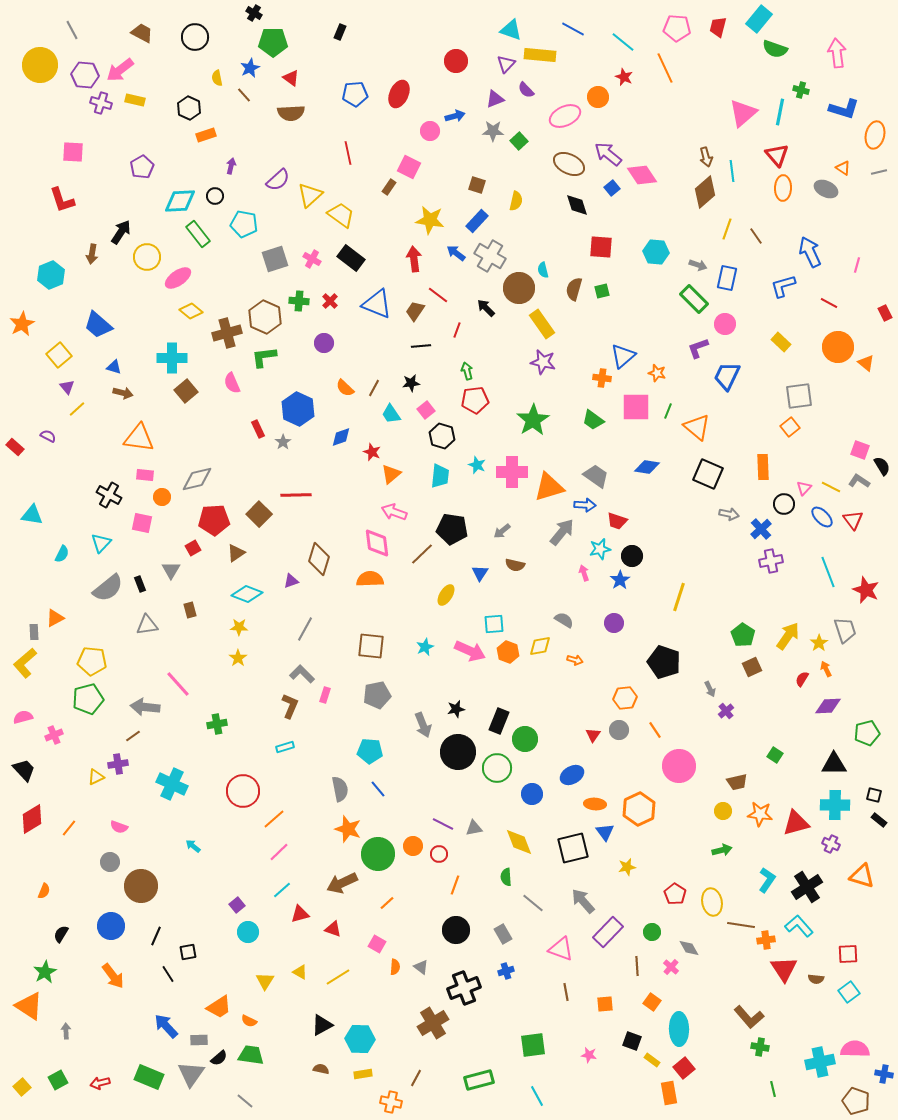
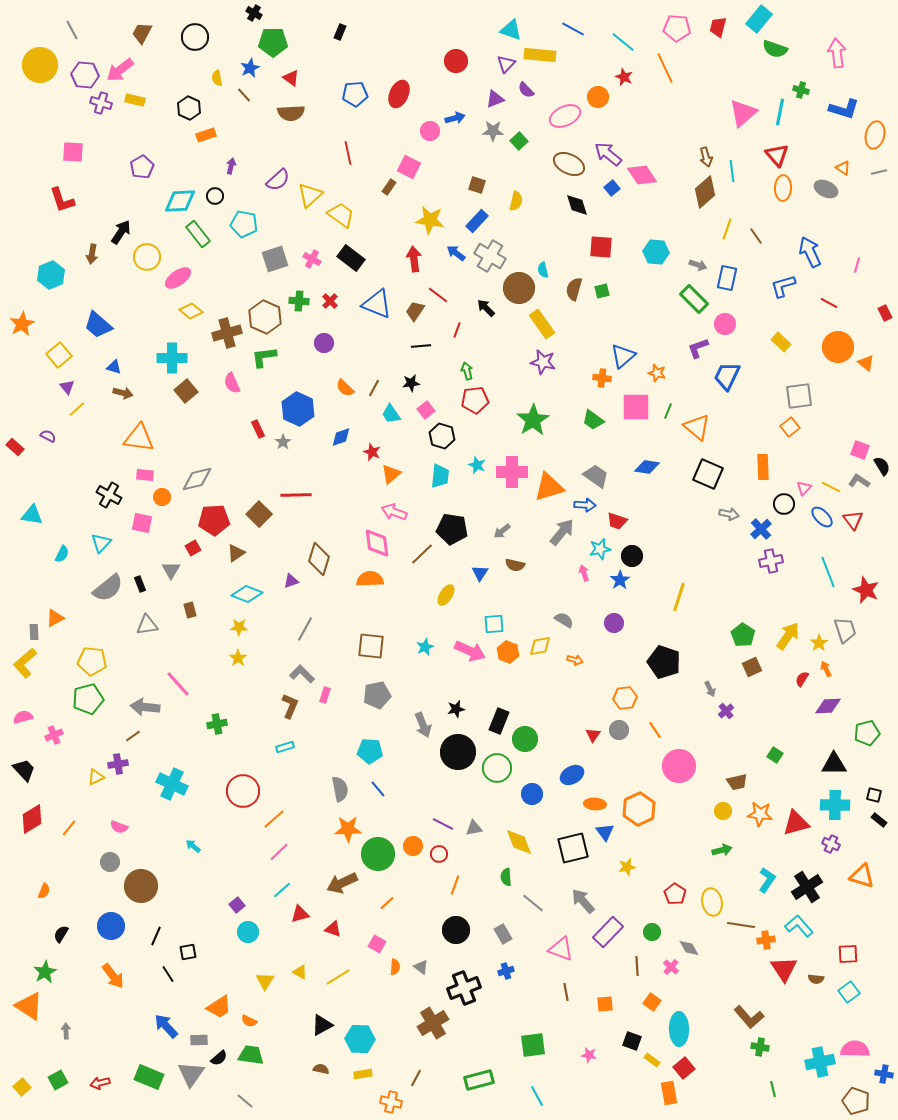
brown trapezoid at (142, 33): rotated 90 degrees counterclockwise
blue arrow at (455, 116): moved 2 px down
orange star at (348, 829): rotated 20 degrees counterclockwise
